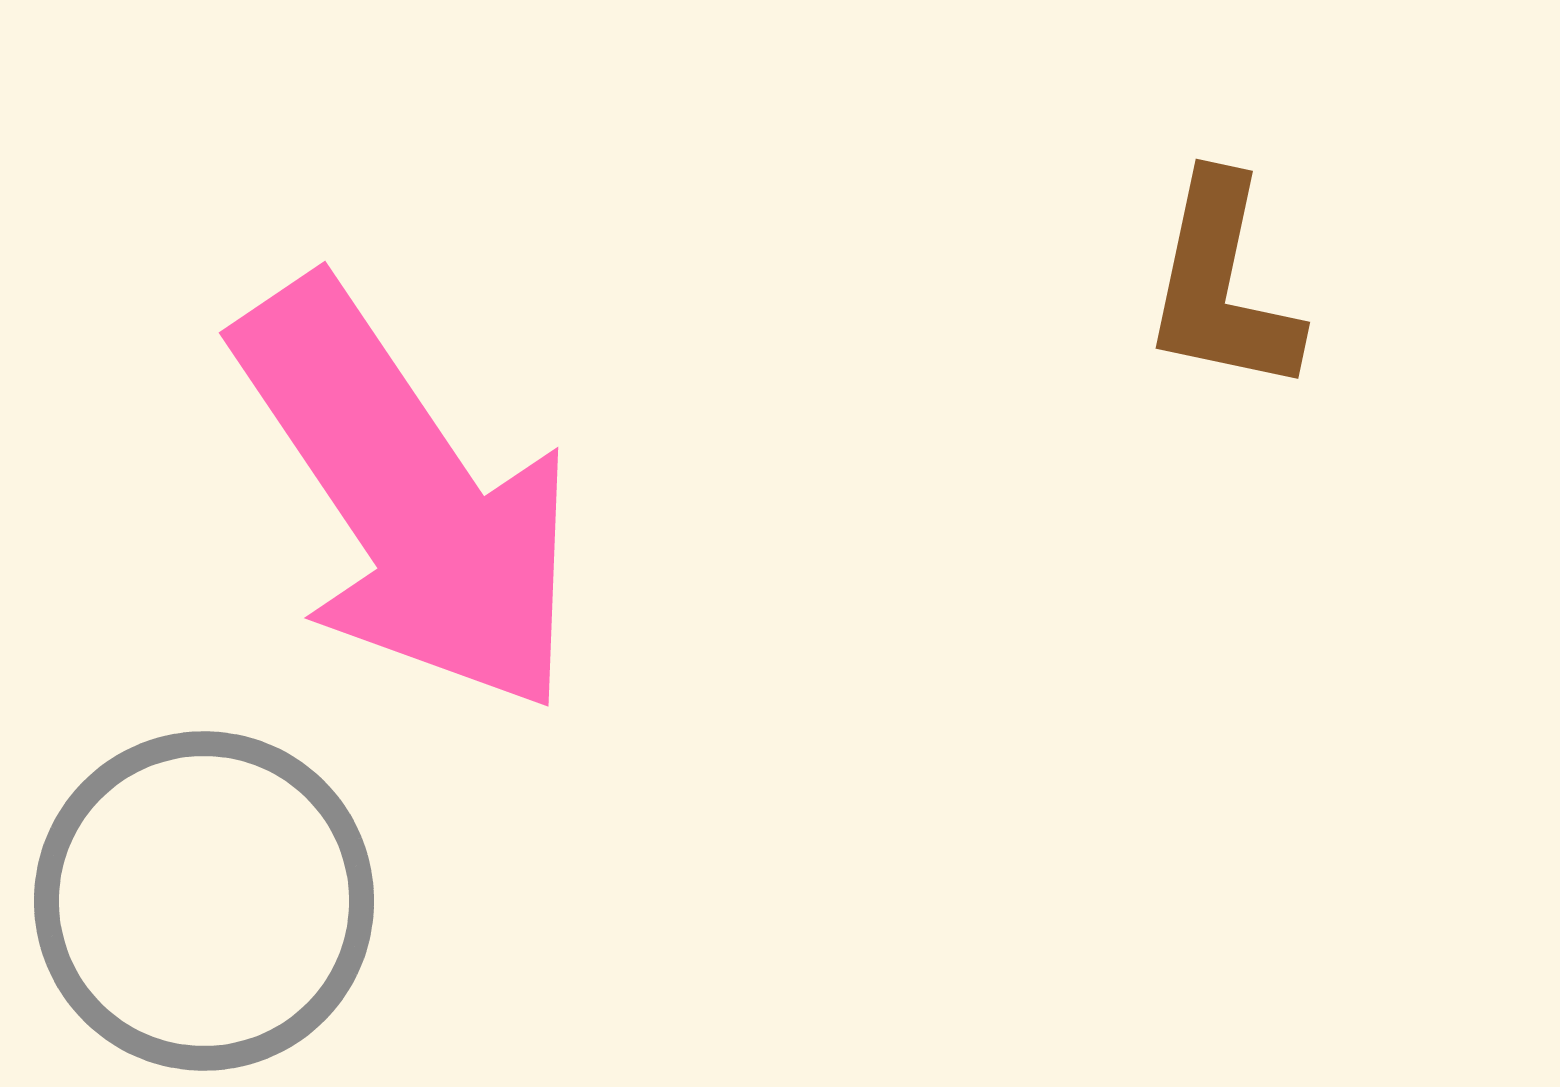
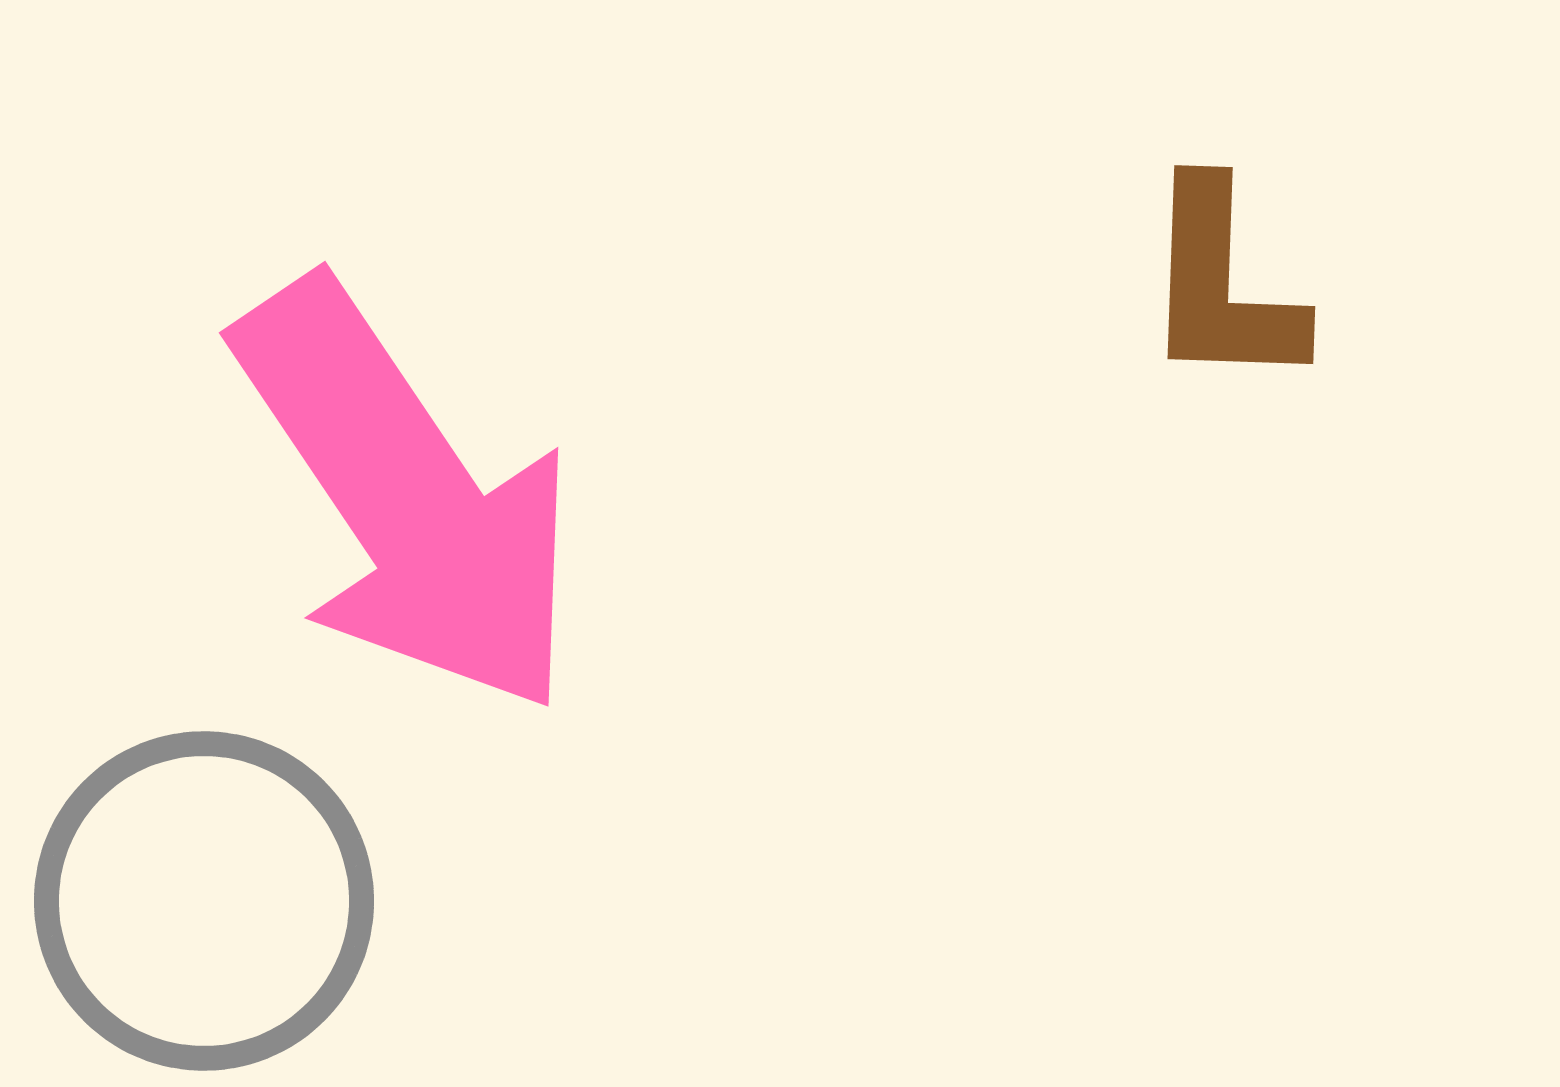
brown L-shape: rotated 10 degrees counterclockwise
